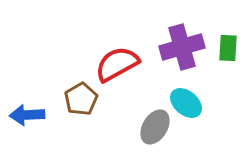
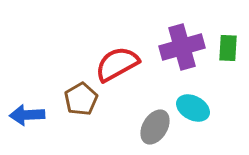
cyan ellipse: moved 7 px right, 5 px down; rotated 12 degrees counterclockwise
